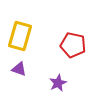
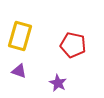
purple triangle: moved 2 px down
purple star: rotated 18 degrees counterclockwise
